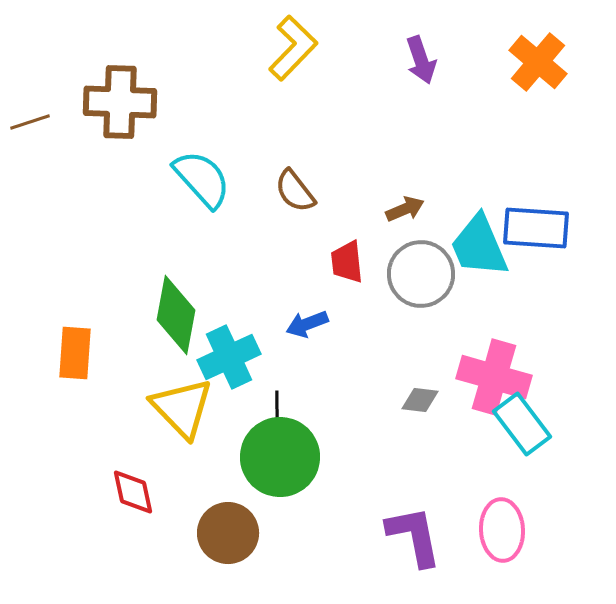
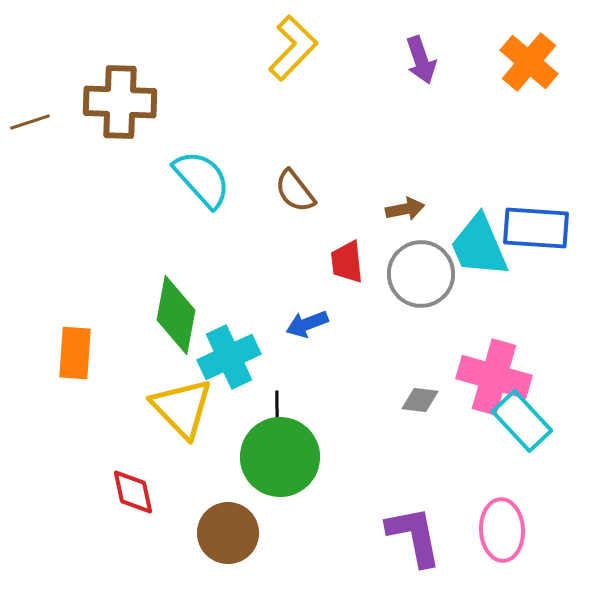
orange cross: moved 9 px left
brown arrow: rotated 12 degrees clockwise
cyan rectangle: moved 3 px up; rotated 6 degrees counterclockwise
